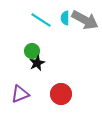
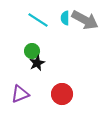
cyan line: moved 3 px left
red circle: moved 1 px right
